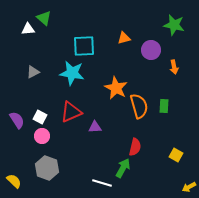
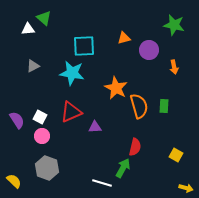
purple circle: moved 2 px left
gray triangle: moved 6 px up
yellow arrow: moved 3 px left, 1 px down; rotated 136 degrees counterclockwise
